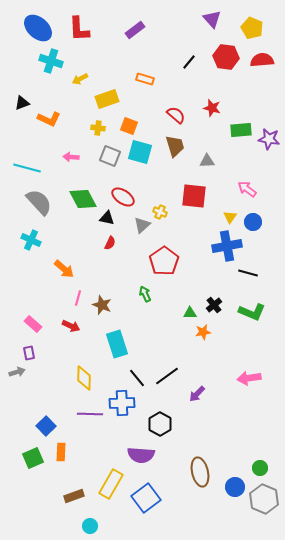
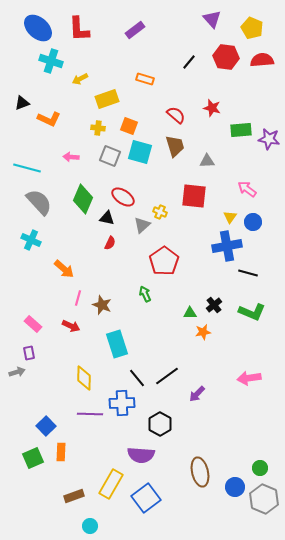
green diamond at (83, 199): rotated 52 degrees clockwise
